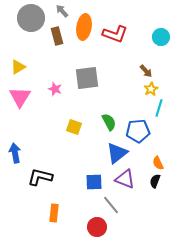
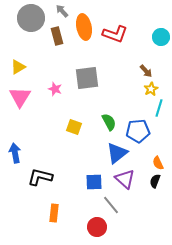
orange ellipse: rotated 20 degrees counterclockwise
purple triangle: rotated 20 degrees clockwise
